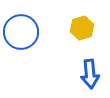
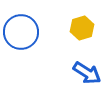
blue arrow: moved 3 px left, 1 px up; rotated 52 degrees counterclockwise
